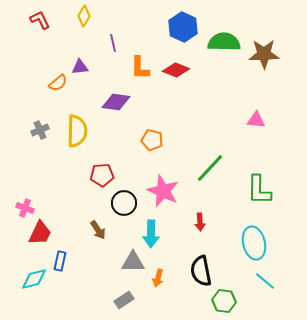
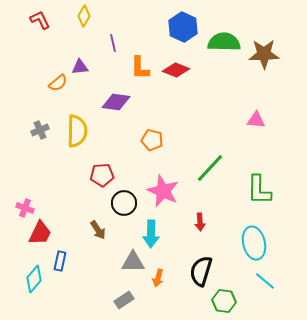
black semicircle: rotated 28 degrees clockwise
cyan diamond: rotated 36 degrees counterclockwise
